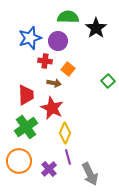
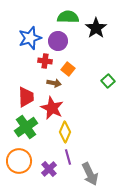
red trapezoid: moved 2 px down
yellow diamond: moved 1 px up
